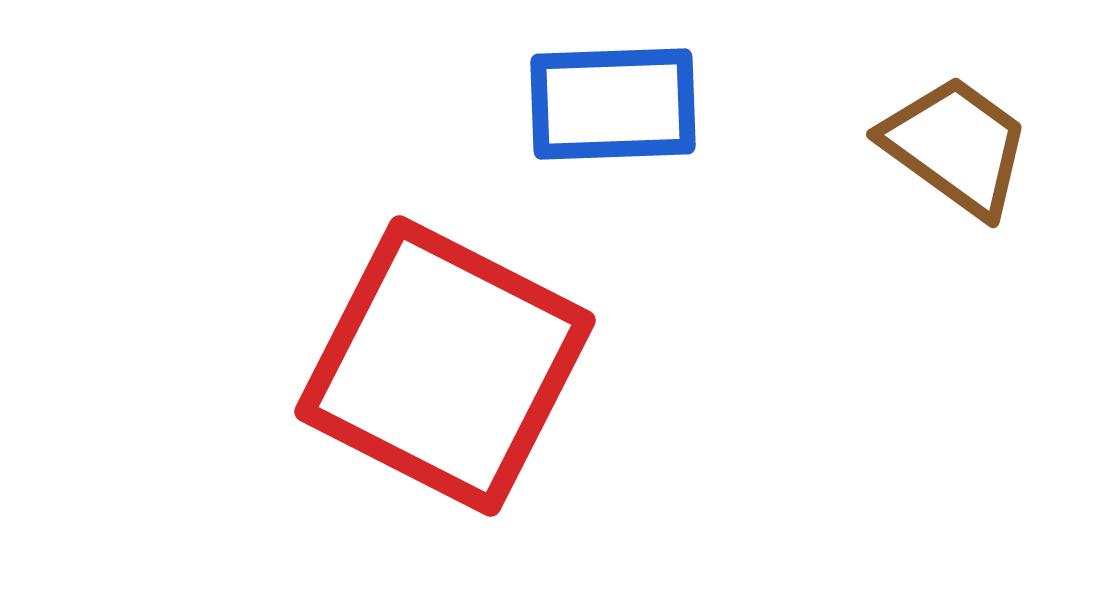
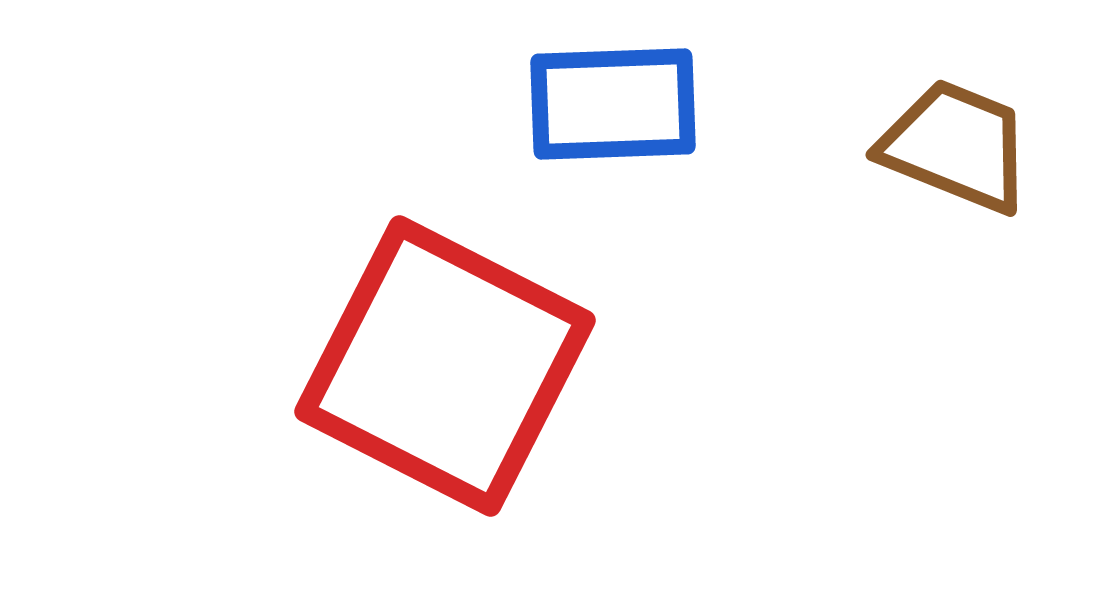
brown trapezoid: rotated 14 degrees counterclockwise
